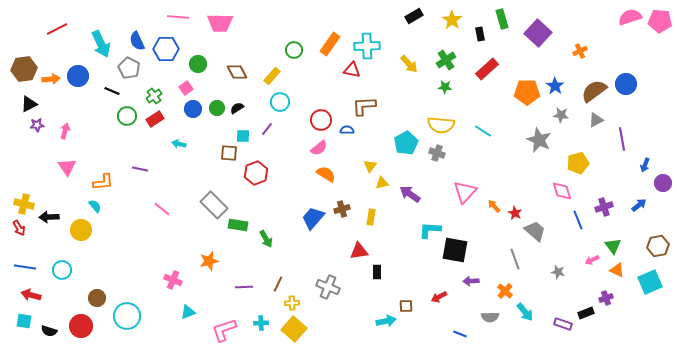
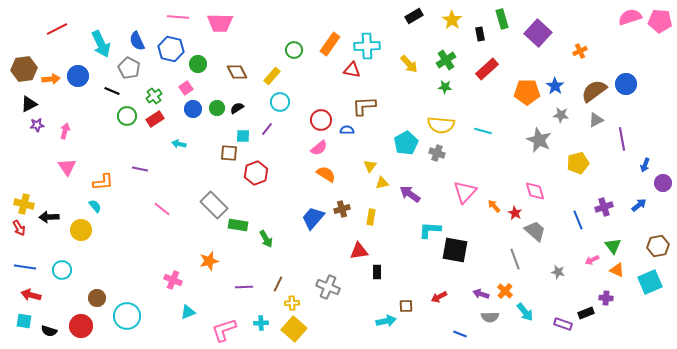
blue hexagon at (166, 49): moved 5 px right; rotated 15 degrees clockwise
cyan line at (483, 131): rotated 18 degrees counterclockwise
pink diamond at (562, 191): moved 27 px left
purple arrow at (471, 281): moved 10 px right, 13 px down; rotated 21 degrees clockwise
purple cross at (606, 298): rotated 24 degrees clockwise
